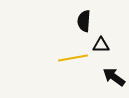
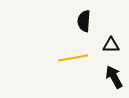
black triangle: moved 10 px right
black arrow: rotated 25 degrees clockwise
